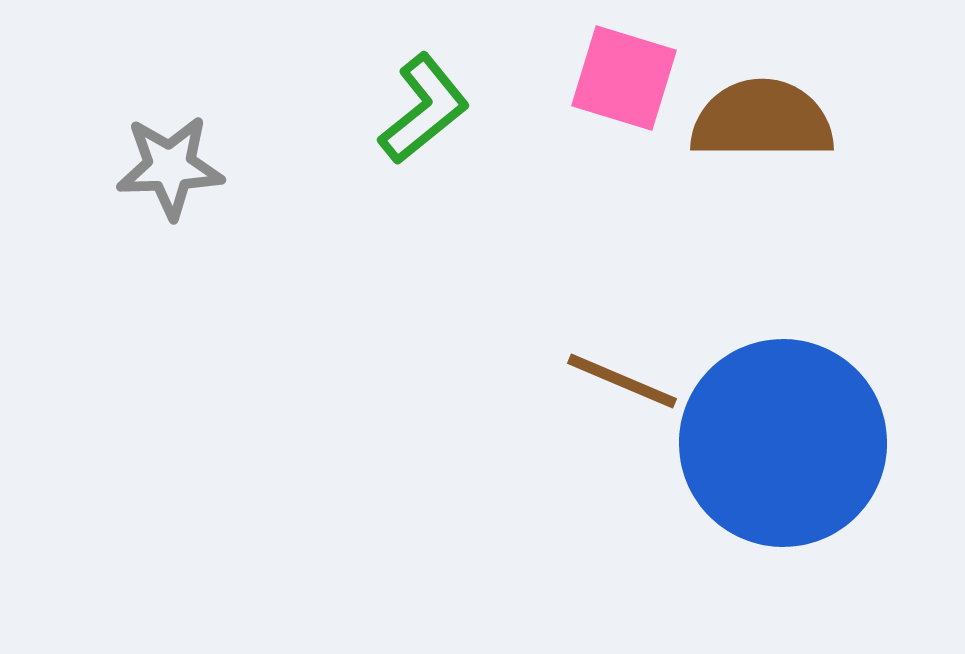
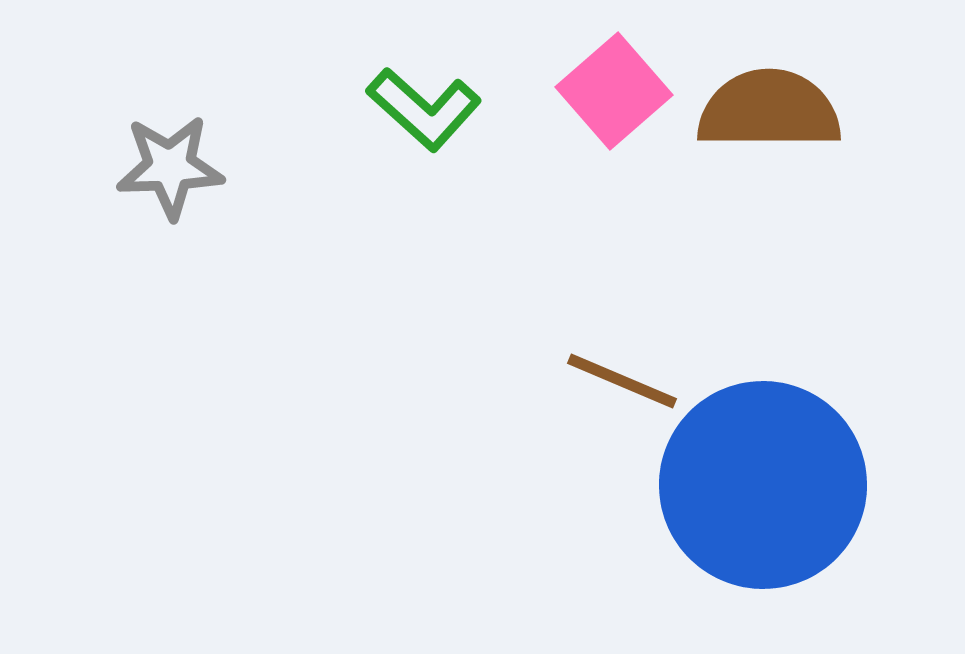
pink square: moved 10 px left, 13 px down; rotated 32 degrees clockwise
green L-shape: rotated 81 degrees clockwise
brown semicircle: moved 7 px right, 10 px up
blue circle: moved 20 px left, 42 px down
